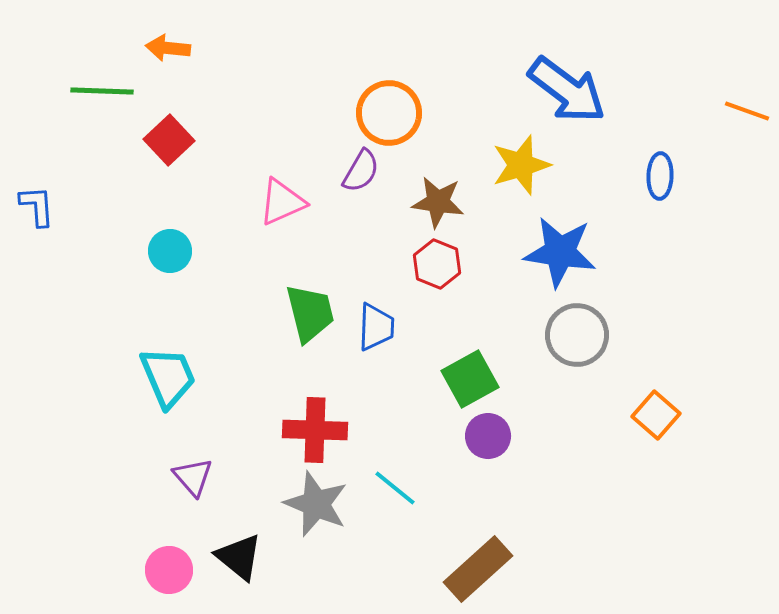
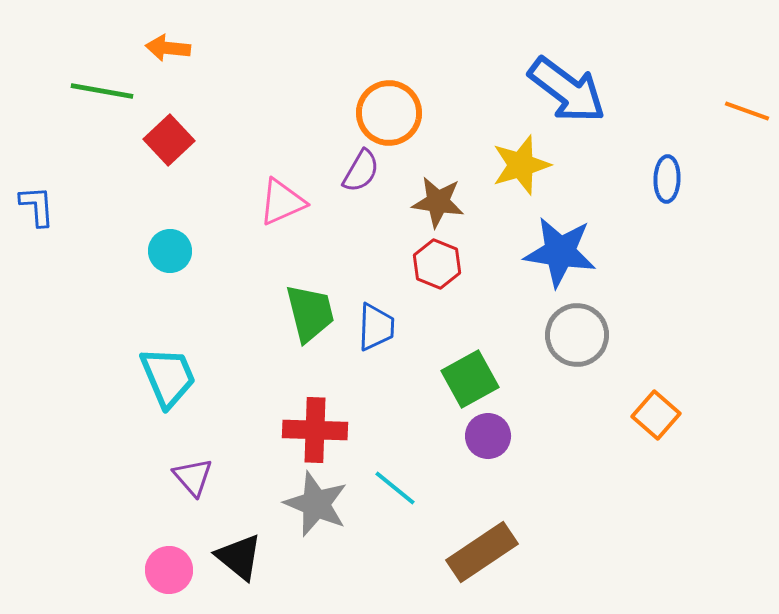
green line: rotated 8 degrees clockwise
blue ellipse: moved 7 px right, 3 px down
brown rectangle: moved 4 px right, 17 px up; rotated 8 degrees clockwise
